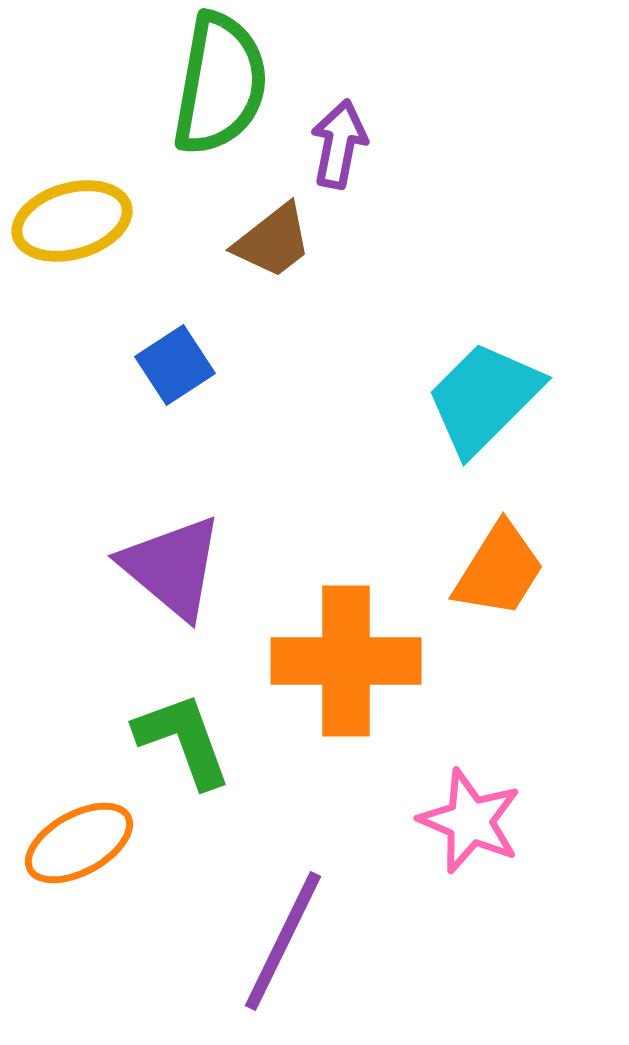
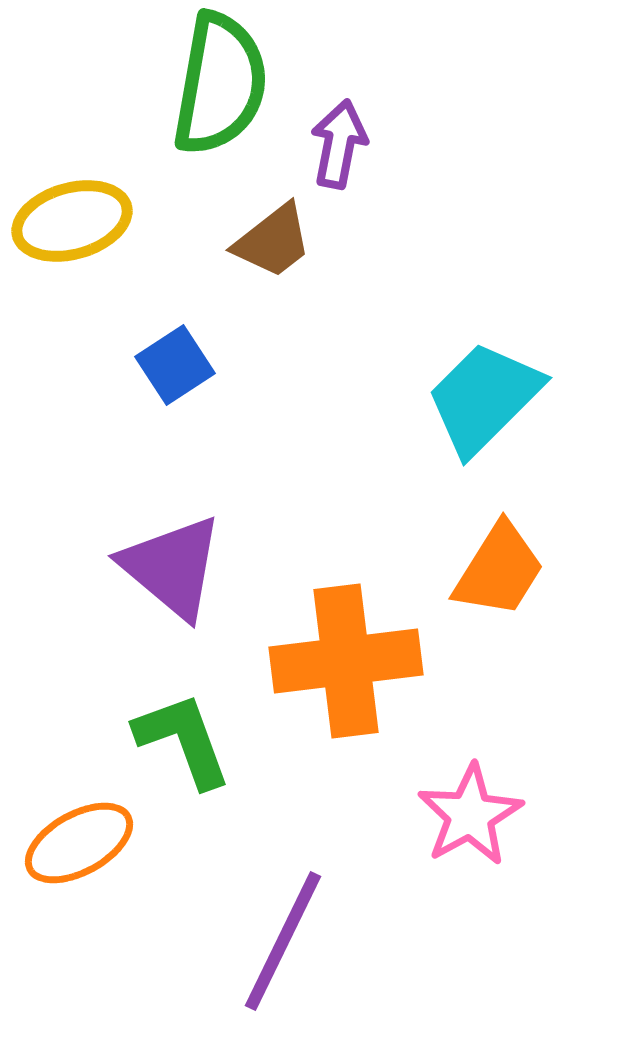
orange cross: rotated 7 degrees counterclockwise
pink star: moved 6 px up; rotated 20 degrees clockwise
